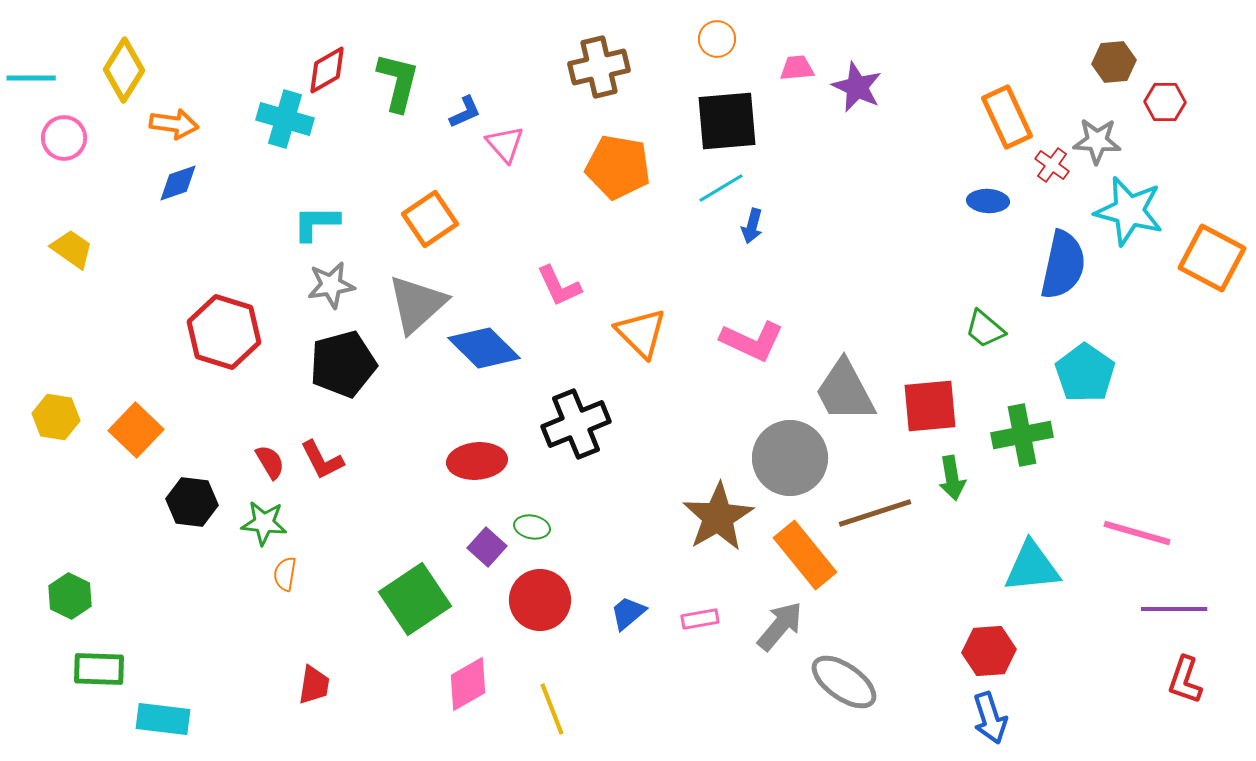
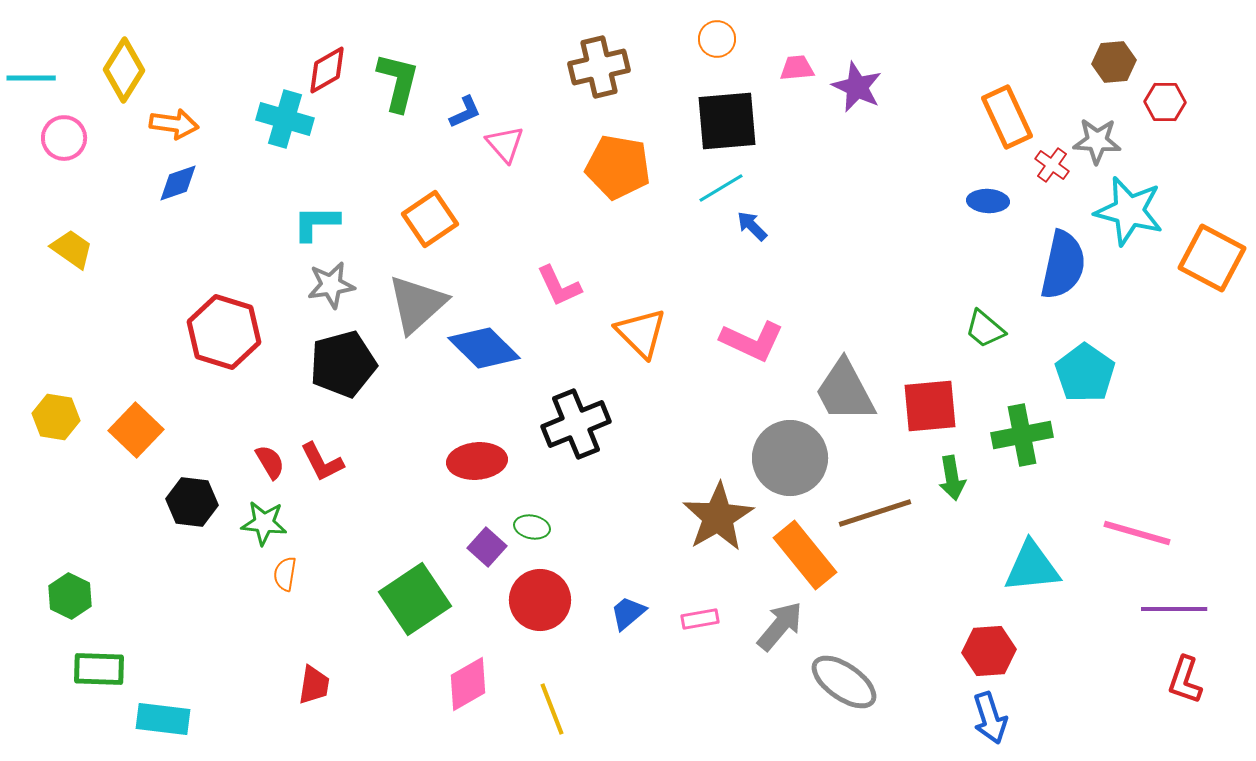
blue arrow at (752, 226): rotated 120 degrees clockwise
red L-shape at (322, 460): moved 2 px down
